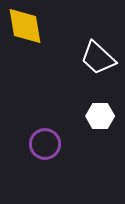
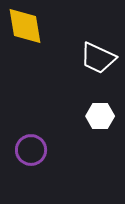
white trapezoid: rotated 18 degrees counterclockwise
purple circle: moved 14 px left, 6 px down
